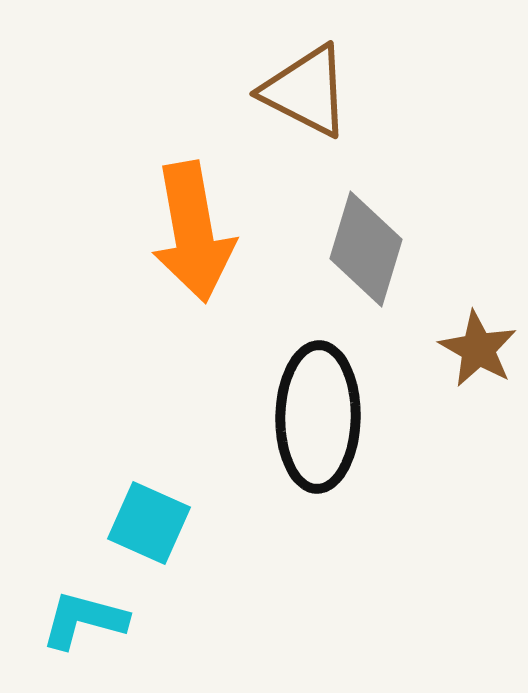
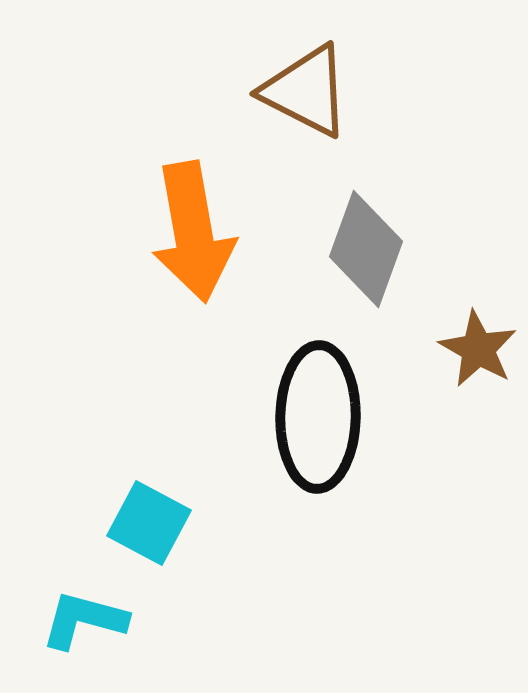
gray diamond: rotated 3 degrees clockwise
cyan square: rotated 4 degrees clockwise
